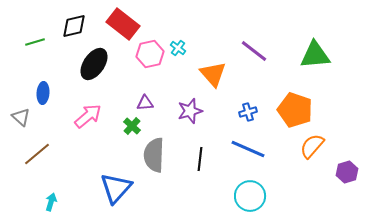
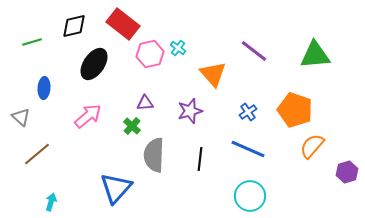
green line: moved 3 px left
blue ellipse: moved 1 px right, 5 px up
blue cross: rotated 18 degrees counterclockwise
